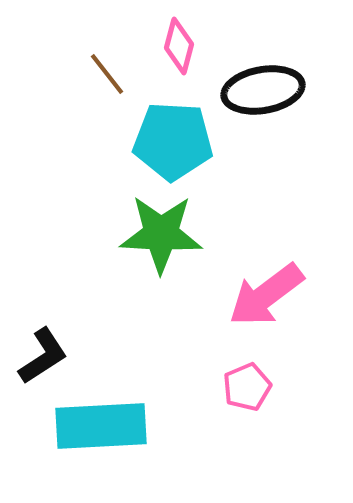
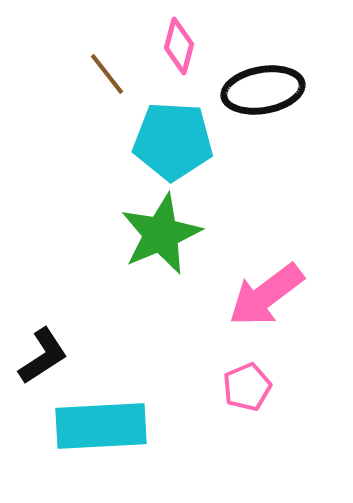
green star: rotated 26 degrees counterclockwise
